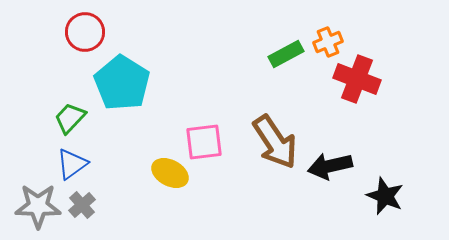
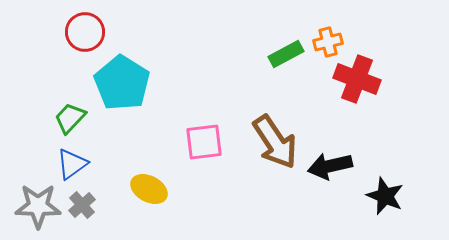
orange cross: rotated 8 degrees clockwise
yellow ellipse: moved 21 px left, 16 px down
